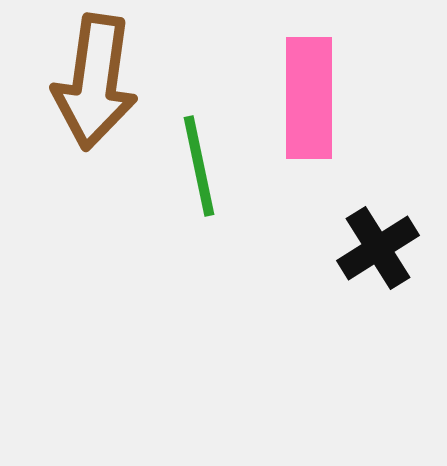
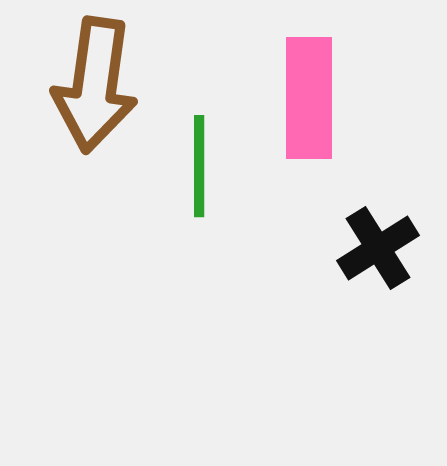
brown arrow: moved 3 px down
green line: rotated 12 degrees clockwise
